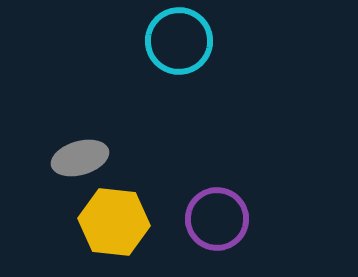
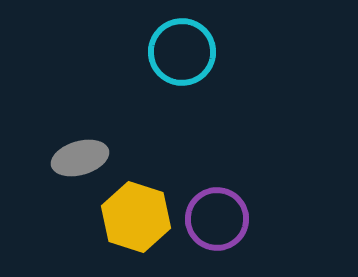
cyan circle: moved 3 px right, 11 px down
yellow hexagon: moved 22 px right, 5 px up; rotated 12 degrees clockwise
